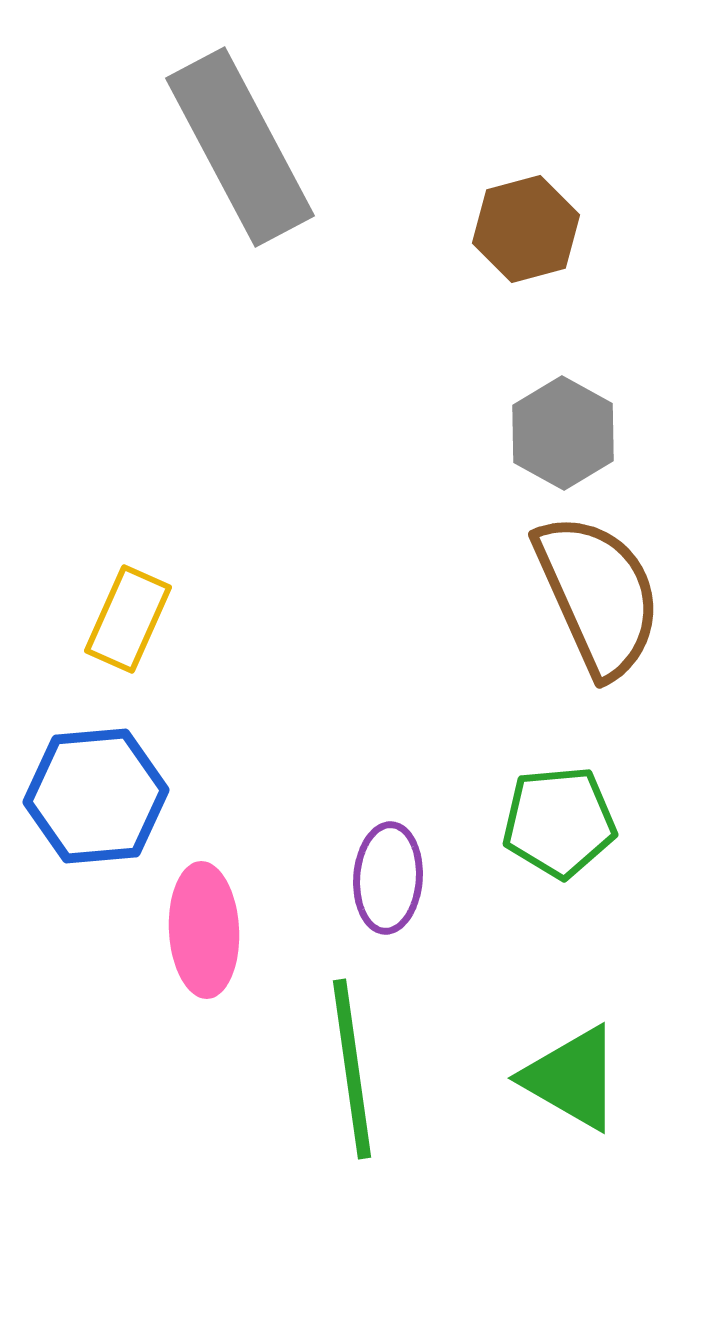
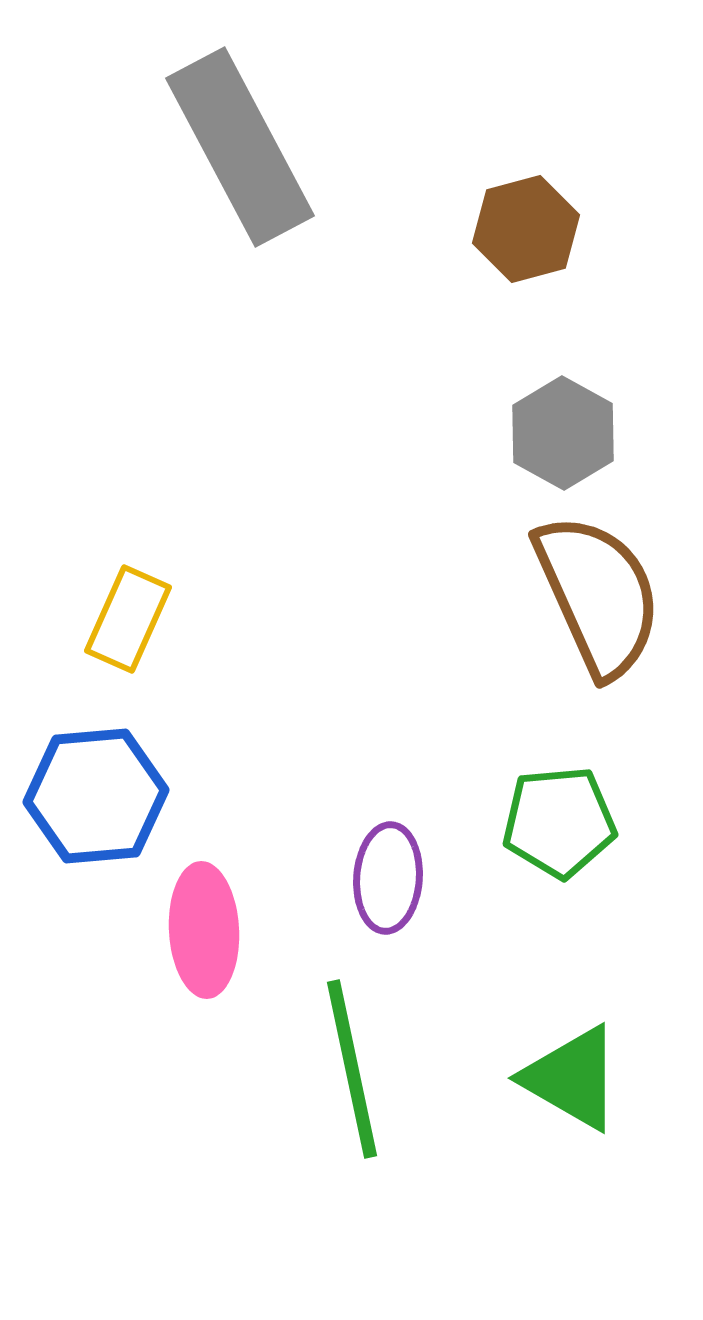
green line: rotated 4 degrees counterclockwise
